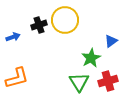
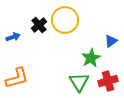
black cross: rotated 21 degrees counterclockwise
